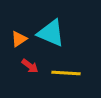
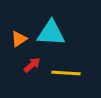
cyan triangle: rotated 20 degrees counterclockwise
red arrow: moved 2 px right, 1 px up; rotated 78 degrees counterclockwise
